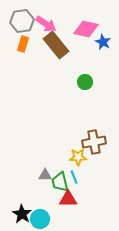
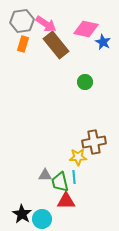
cyan line: rotated 16 degrees clockwise
red triangle: moved 2 px left, 2 px down
cyan circle: moved 2 px right
